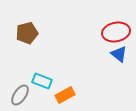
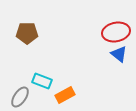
brown pentagon: rotated 15 degrees clockwise
gray ellipse: moved 2 px down
